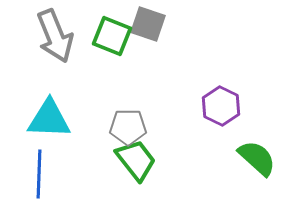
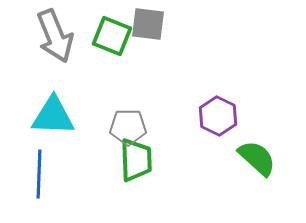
gray square: rotated 12 degrees counterclockwise
purple hexagon: moved 3 px left, 10 px down
cyan triangle: moved 4 px right, 3 px up
green trapezoid: rotated 36 degrees clockwise
